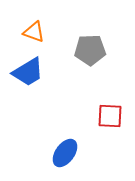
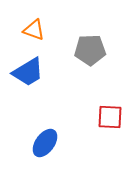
orange triangle: moved 2 px up
red square: moved 1 px down
blue ellipse: moved 20 px left, 10 px up
